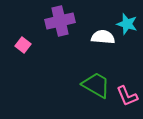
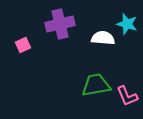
purple cross: moved 3 px down
white semicircle: moved 1 px down
pink square: rotated 28 degrees clockwise
green trapezoid: rotated 40 degrees counterclockwise
